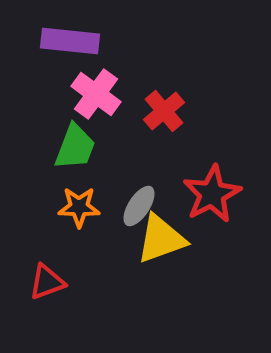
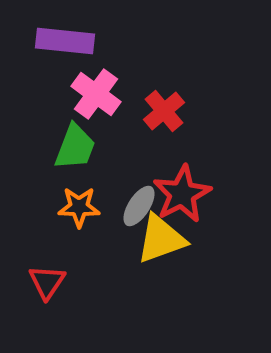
purple rectangle: moved 5 px left
red star: moved 30 px left
red triangle: rotated 36 degrees counterclockwise
